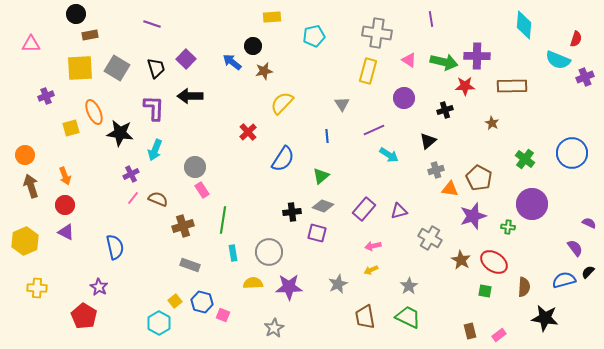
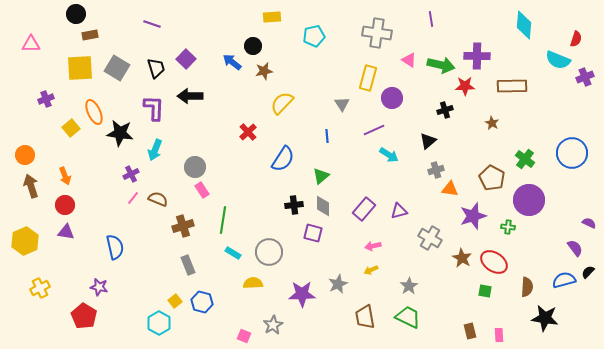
green arrow at (444, 62): moved 3 px left, 3 px down
yellow rectangle at (368, 71): moved 7 px down
purple cross at (46, 96): moved 3 px down
purple circle at (404, 98): moved 12 px left
yellow square at (71, 128): rotated 24 degrees counterclockwise
brown pentagon at (479, 178): moved 13 px right
purple circle at (532, 204): moved 3 px left, 4 px up
gray diamond at (323, 206): rotated 70 degrees clockwise
black cross at (292, 212): moved 2 px right, 7 px up
purple triangle at (66, 232): rotated 18 degrees counterclockwise
purple square at (317, 233): moved 4 px left
cyan rectangle at (233, 253): rotated 49 degrees counterclockwise
brown star at (461, 260): moved 1 px right, 2 px up
gray rectangle at (190, 265): moved 2 px left; rotated 48 degrees clockwise
purple star at (99, 287): rotated 18 degrees counterclockwise
purple star at (289, 287): moved 13 px right, 7 px down
brown semicircle at (524, 287): moved 3 px right
yellow cross at (37, 288): moved 3 px right; rotated 30 degrees counterclockwise
pink square at (223, 315): moved 21 px right, 21 px down
gray star at (274, 328): moved 1 px left, 3 px up
pink rectangle at (499, 335): rotated 56 degrees counterclockwise
